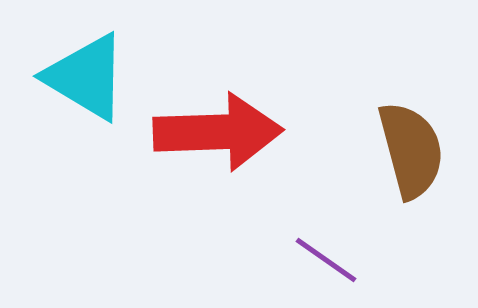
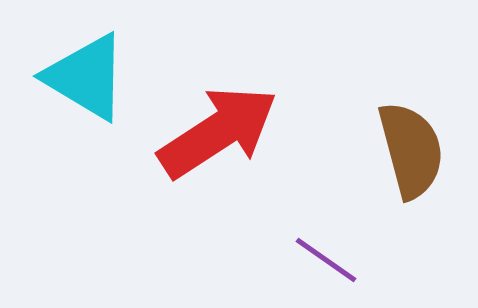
red arrow: rotated 31 degrees counterclockwise
